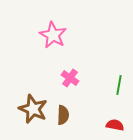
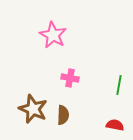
pink cross: rotated 24 degrees counterclockwise
